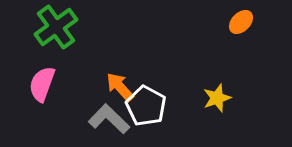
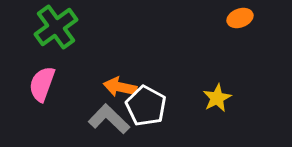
orange ellipse: moved 1 px left, 4 px up; rotated 25 degrees clockwise
orange arrow: rotated 36 degrees counterclockwise
yellow star: rotated 8 degrees counterclockwise
